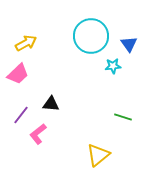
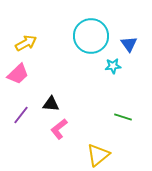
pink L-shape: moved 21 px right, 5 px up
